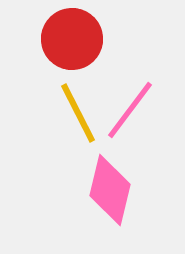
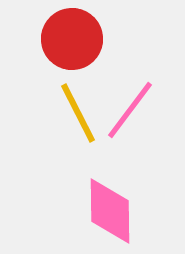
pink diamond: moved 21 px down; rotated 14 degrees counterclockwise
